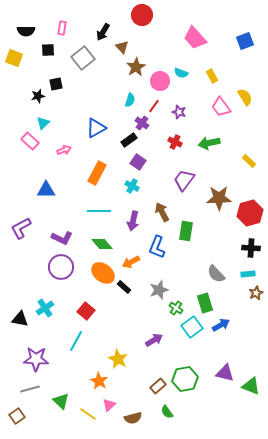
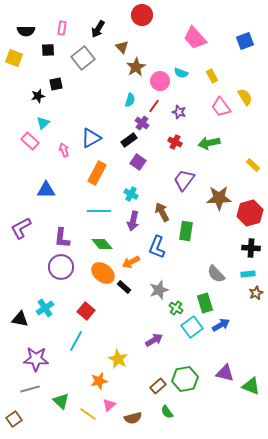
black arrow at (103, 32): moved 5 px left, 3 px up
blue triangle at (96, 128): moved 5 px left, 10 px down
pink arrow at (64, 150): rotated 88 degrees counterclockwise
yellow rectangle at (249, 161): moved 4 px right, 4 px down
cyan cross at (132, 186): moved 1 px left, 8 px down
purple L-shape at (62, 238): rotated 70 degrees clockwise
orange star at (99, 381): rotated 30 degrees clockwise
brown square at (17, 416): moved 3 px left, 3 px down
